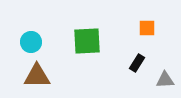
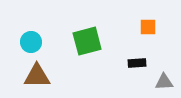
orange square: moved 1 px right, 1 px up
green square: rotated 12 degrees counterclockwise
black rectangle: rotated 54 degrees clockwise
gray triangle: moved 1 px left, 2 px down
